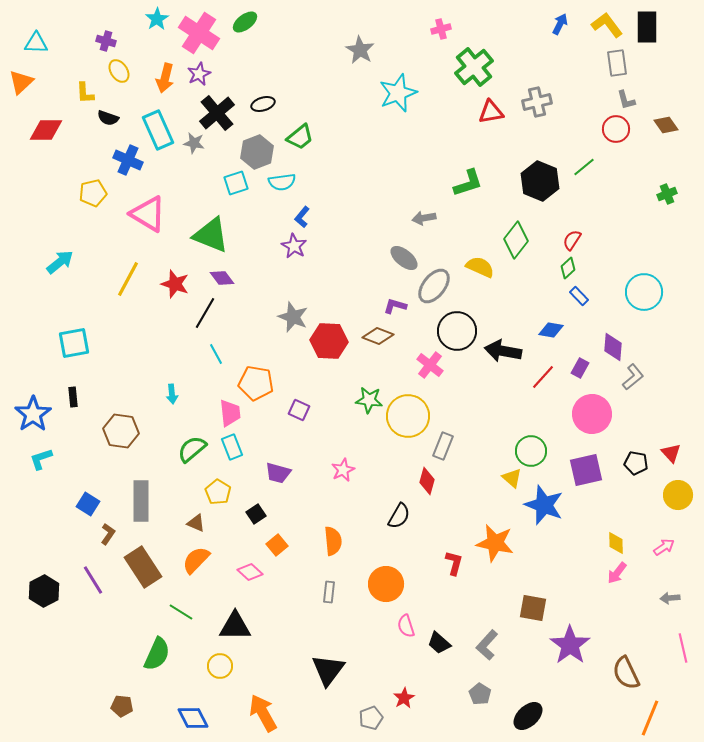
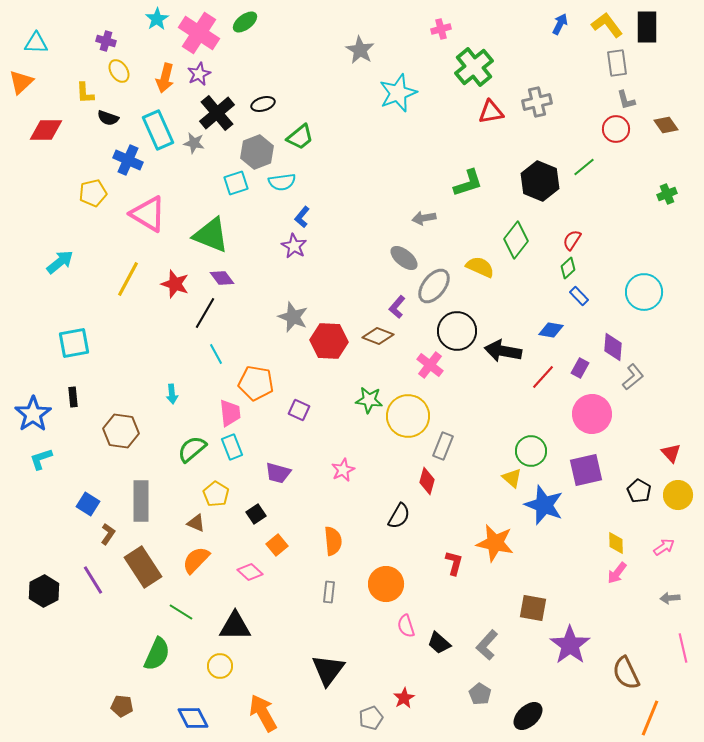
purple L-shape at (395, 306): moved 2 px right, 1 px down; rotated 65 degrees counterclockwise
black pentagon at (636, 463): moved 3 px right, 28 px down; rotated 20 degrees clockwise
yellow pentagon at (218, 492): moved 2 px left, 2 px down
